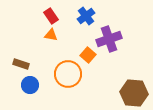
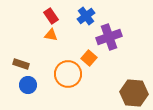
purple cross: moved 2 px up
orange square: moved 1 px right, 3 px down
blue circle: moved 2 px left
